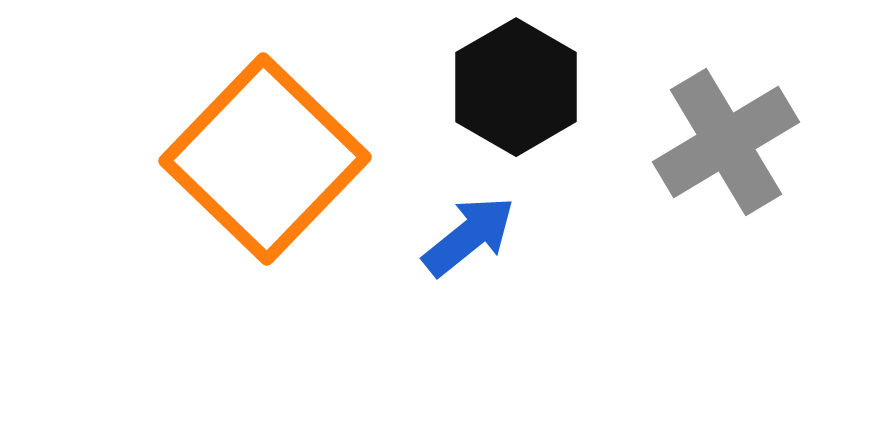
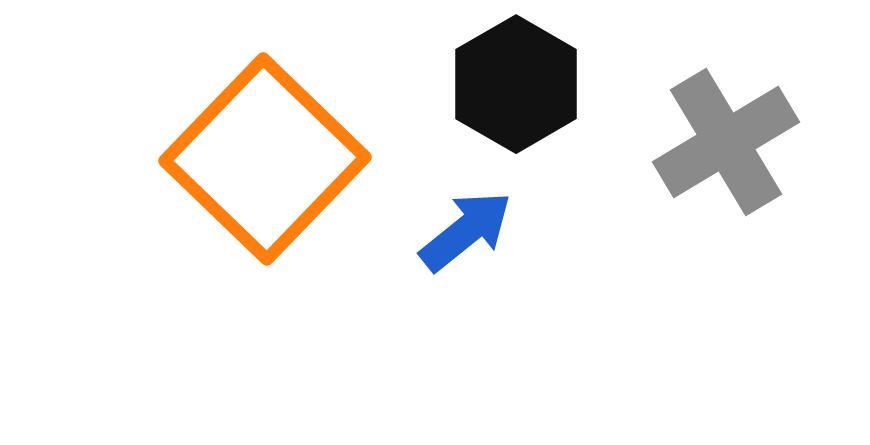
black hexagon: moved 3 px up
blue arrow: moved 3 px left, 5 px up
